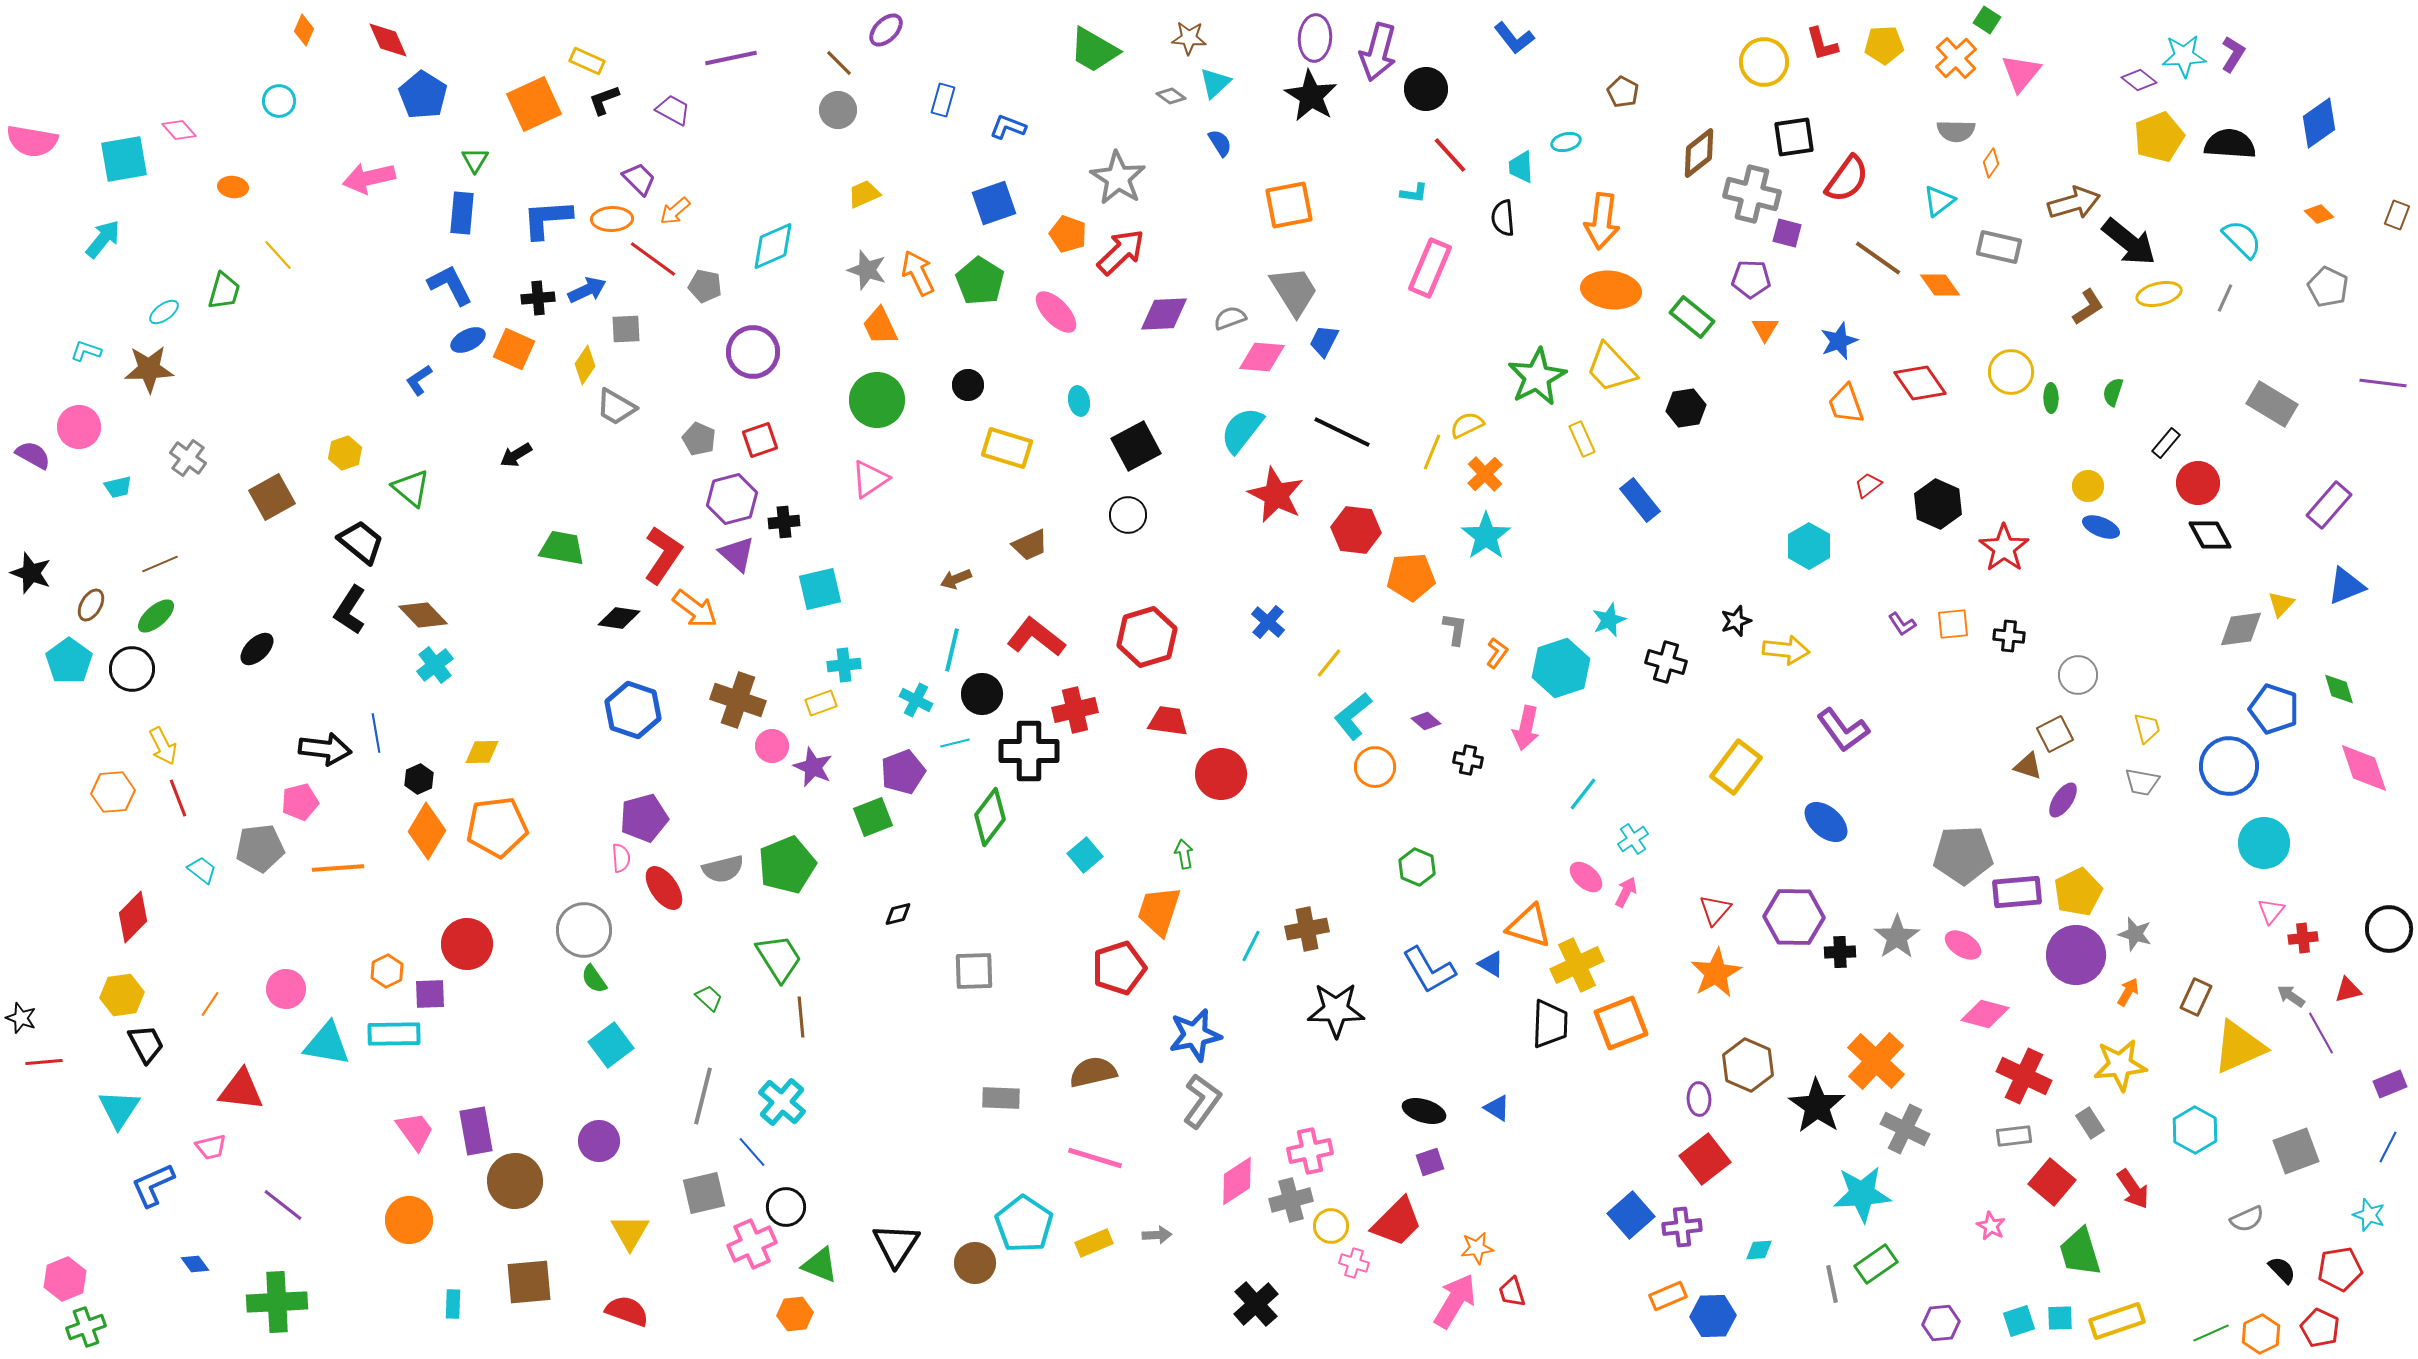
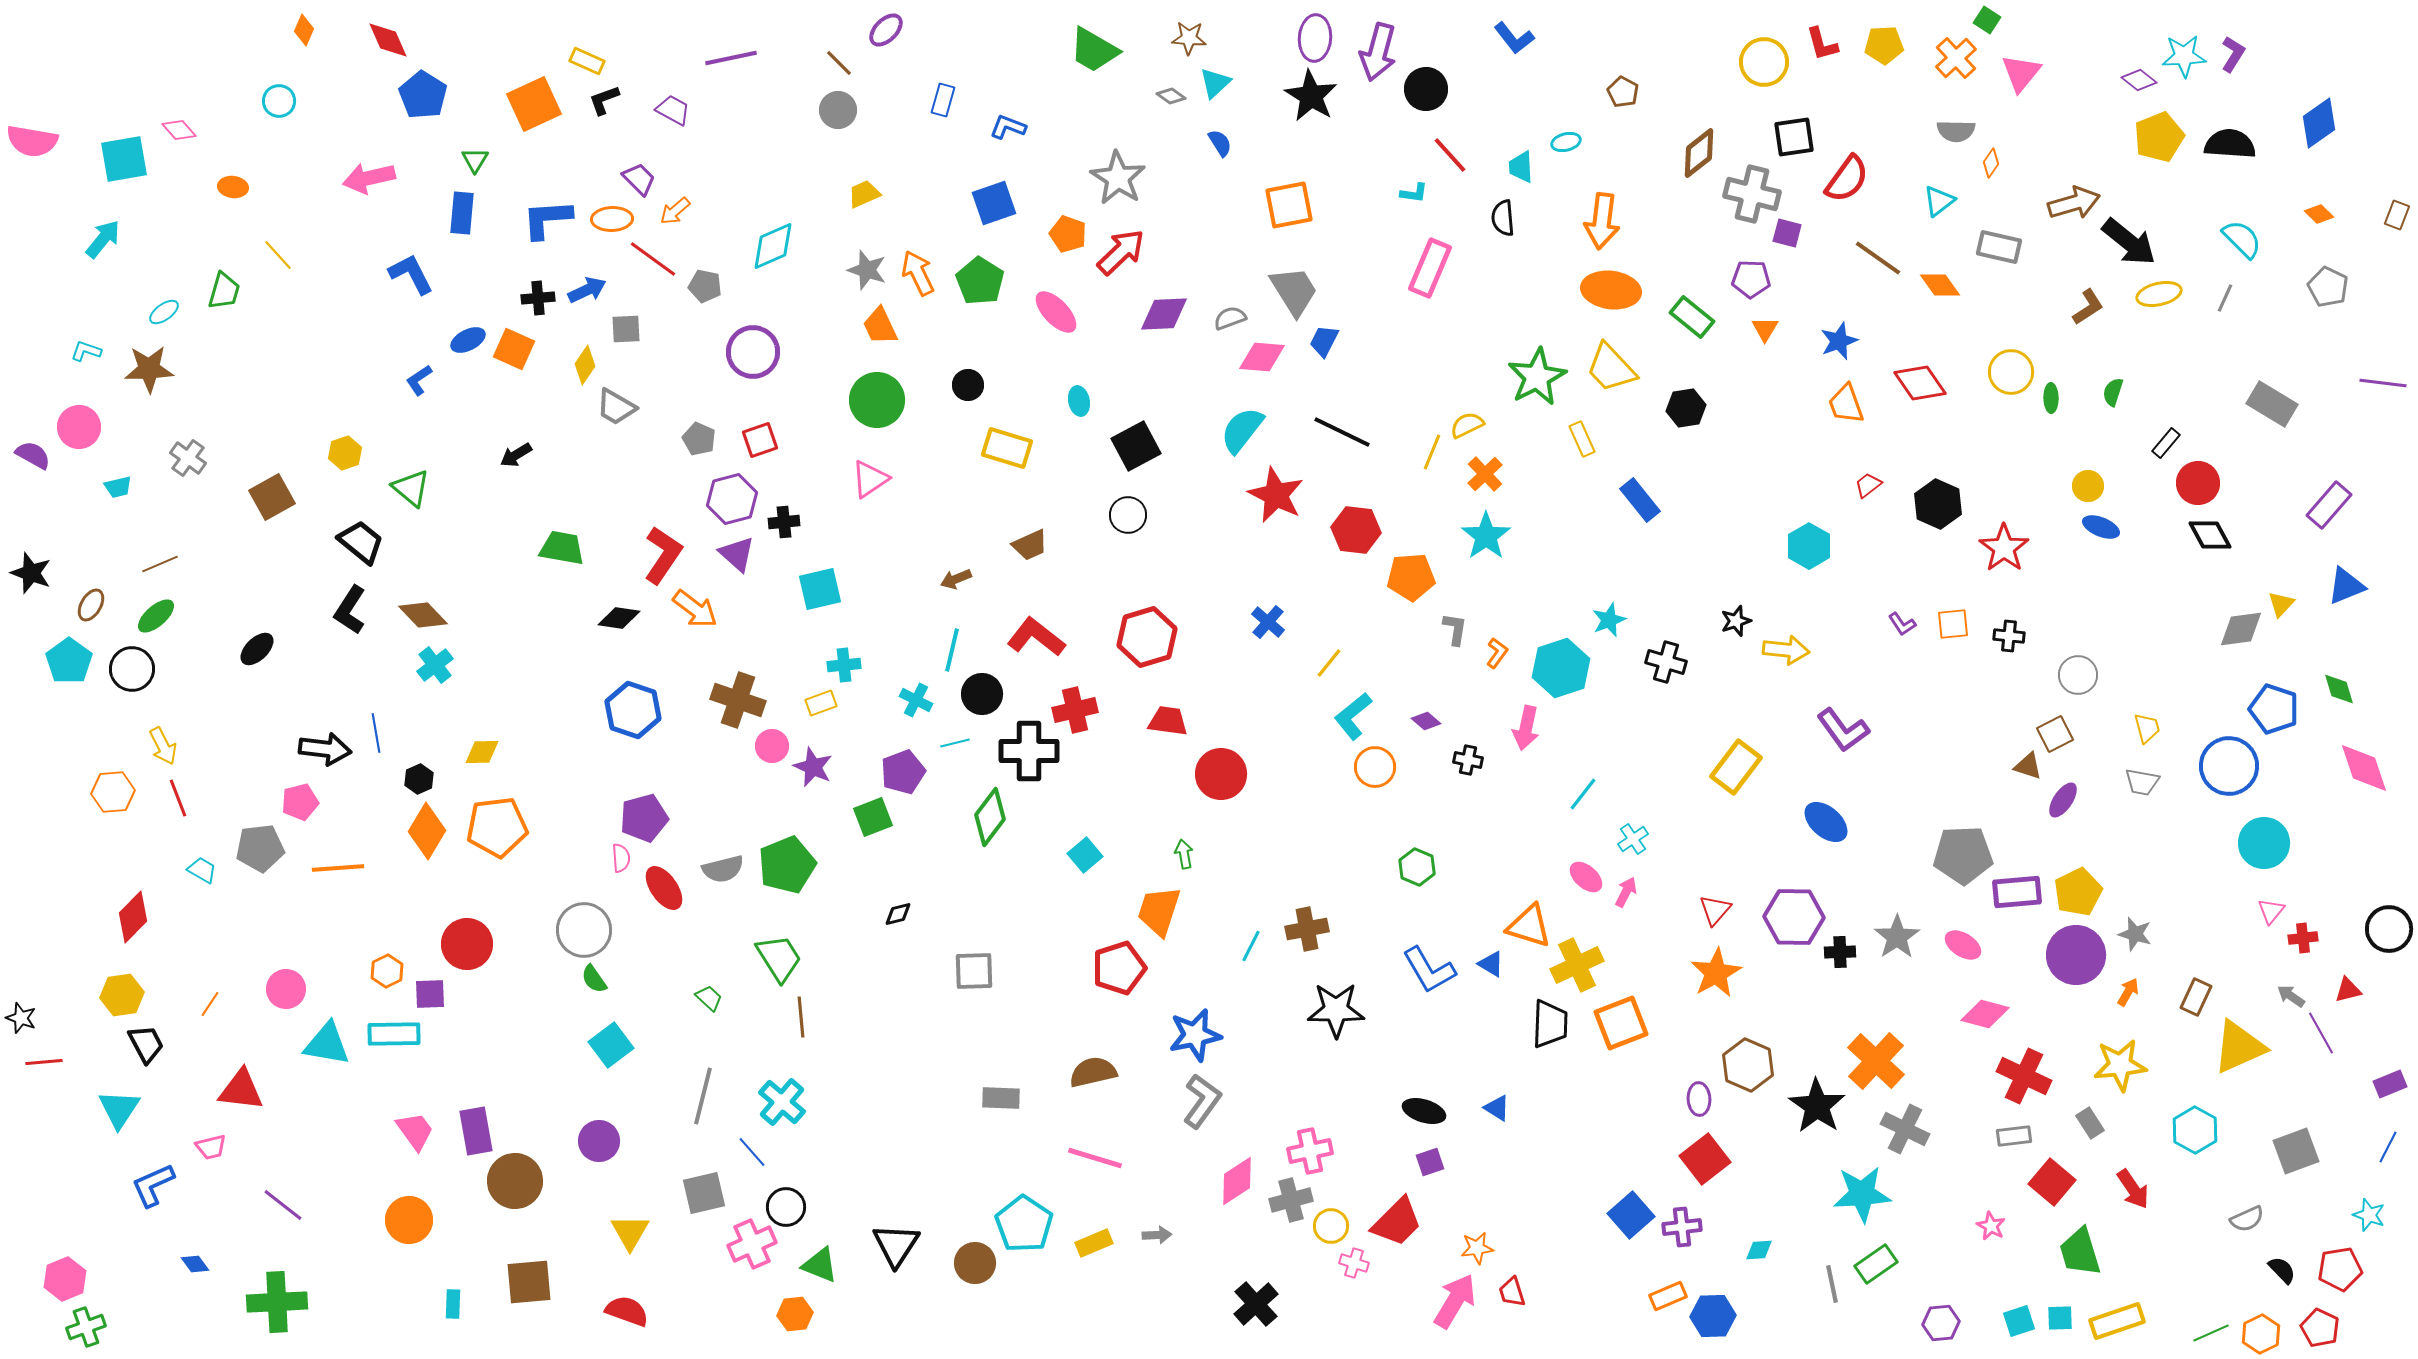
blue L-shape at (450, 285): moved 39 px left, 11 px up
cyan trapezoid at (202, 870): rotated 8 degrees counterclockwise
